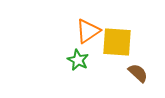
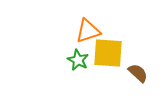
orange triangle: rotated 16 degrees clockwise
yellow square: moved 9 px left, 11 px down
